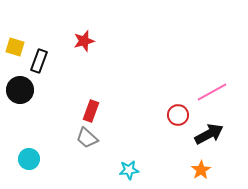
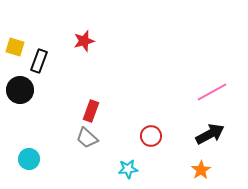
red circle: moved 27 px left, 21 px down
black arrow: moved 1 px right
cyan star: moved 1 px left, 1 px up
